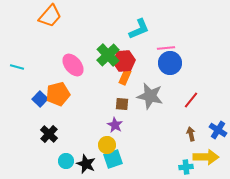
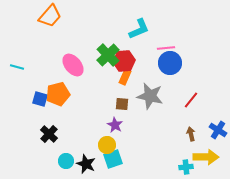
blue square: rotated 28 degrees counterclockwise
